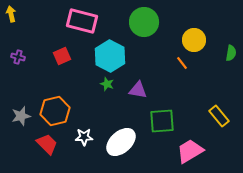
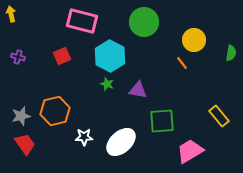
red trapezoid: moved 22 px left; rotated 10 degrees clockwise
